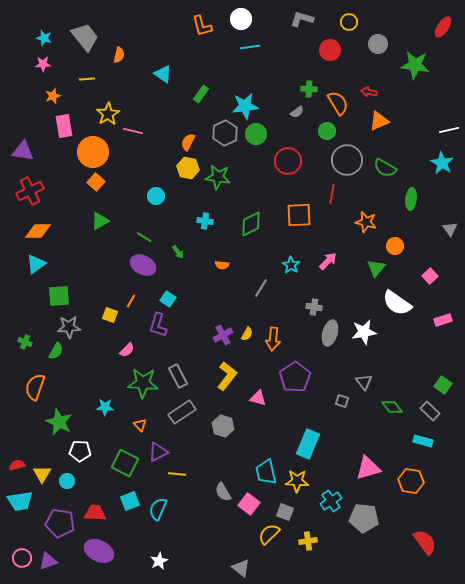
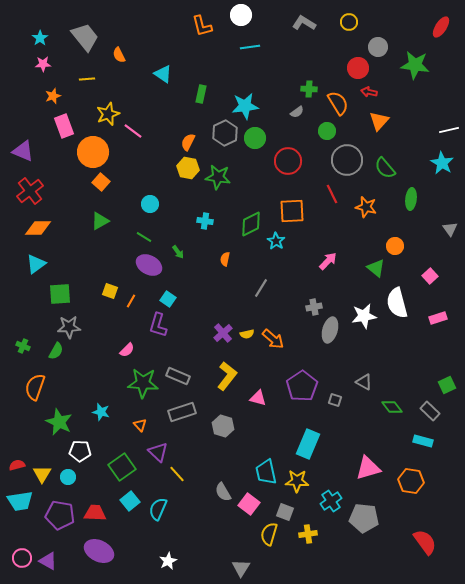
white circle at (241, 19): moved 4 px up
gray L-shape at (302, 19): moved 2 px right, 4 px down; rotated 15 degrees clockwise
red ellipse at (443, 27): moved 2 px left
cyan star at (44, 38): moved 4 px left; rotated 21 degrees clockwise
gray circle at (378, 44): moved 3 px down
red circle at (330, 50): moved 28 px right, 18 px down
orange semicircle at (119, 55): rotated 140 degrees clockwise
green rectangle at (201, 94): rotated 24 degrees counterclockwise
yellow star at (108, 114): rotated 10 degrees clockwise
orange triangle at (379, 121): rotated 25 degrees counterclockwise
pink rectangle at (64, 126): rotated 10 degrees counterclockwise
pink line at (133, 131): rotated 24 degrees clockwise
green circle at (256, 134): moved 1 px left, 4 px down
purple triangle at (23, 151): rotated 15 degrees clockwise
green semicircle at (385, 168): rotated 20 degrees clockwise
orange square at (96, 182): moved 5 px right
red cross at (30, 191): rotated 12 degrees counterclockwise
red line at (332, 194): rotated 36 degrees counterclockwise
cyan circle at (156, 196): moved 6 px left, 8 px down
orange square at (299, 215): moved 7 px left, 4 px up
orange star at (366, 222): moved 15 px up
orange diamond at (38, 231): moved 3 px up
purple ellipse at (143, 265): moved 6 px right
orange semicircle at (222, 265): moved 3 px right, 6 px up; rotated 96 degrees clockwise
cyan star at (291, 265): moved 15 px left, 24 px up
green triangle at (376, 268): rotated 30 degrees counterclockwise
green square at (59, 296): moved 1 px right, 2 px up
white semicircle at (397, 303): rotated 40 degrees clockwise
gray cross at (314, 307): rotated 21 degrees counterclockwise
yellow square at (110, 315): moved 24 px up
pink rectangle at (443, 320): moved 5 px left, 2 px up
white star at (364, 332): moved 16 px up
gray ellipse at (330, 333): moved 3 px up
yellow semicircle at (247, 334): rotated 48 degrees clockwise
purple cross at (223, 335): moved 2 px up; rotated 12 degrees counterclockwise
orange arrow at (273, 339): rotated 55 degrees counterclockwise
green cross at (25, 342): moved 2 px left, 4 px down
gray rectangle at (178, 376): rotated 40 degrees counterclockwise
purple pentagon at (295, 377): moved 7 px right, 9 px down
gray triangle at (364, 382): rotated 24 degrees counterclockwise
green square at (443, 385): moved 4 px right; rotated 30 degrees clockwise
gray square at (342, 401): moved 7 px left, 1 px up
cyan star at (105, 407): moved 4 px left, 5 px down; rotated 12 degrees clockwise
gray rectangle at (182, 412): rotated 16 degrees clockwise
purple triangle at (158, 452): rotated 50 degrees counterclockwise
green square at (125, 463): moved 3 px left, 4 px down; rotated 28 degrees clockwise
yellow line at (177, 474): rotated 42 degrees clockwise
cyan circle at (67, 481): moved 1 px right, 4 px up
cyan square at (130, 501): rotated 18 degrees counterclockwise
purple pentagon at (60, 523): moved 8 px up
yellow semicircle at (269, 534): rotated 30 degrees counterclockwise
yellow cross at (308, 541): moved 7 px up
purple triangle at (48, 561): rotated 48 degrees clockwise
white star at (159, 561): moved 9 px right
gray triangle at (241, 568): rotated 24 degrees clockwise
